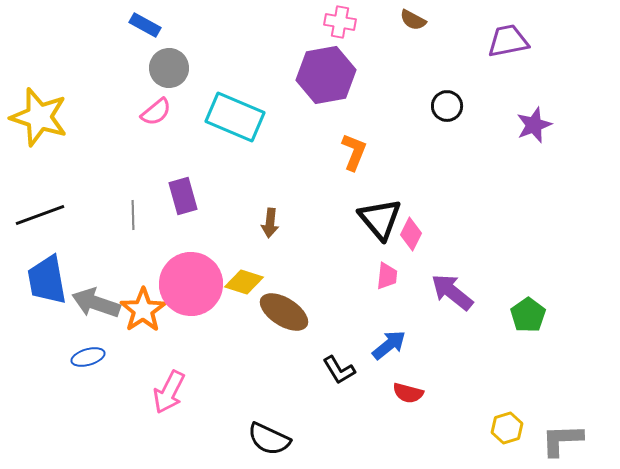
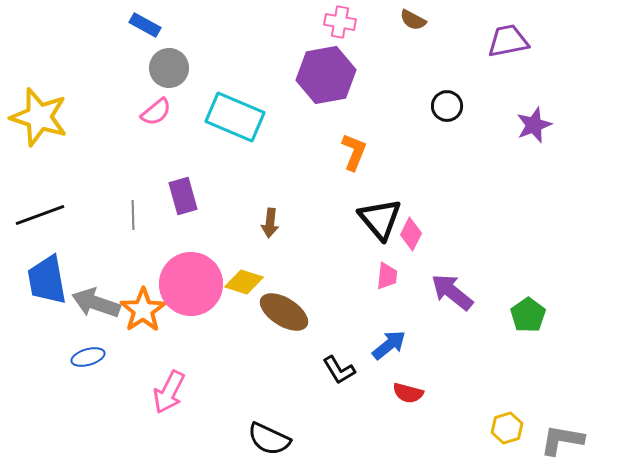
gray L-shape: rotated 12 degrees clockwise
